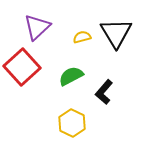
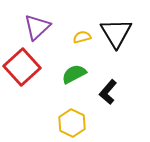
green semicircle: moved 3 px right, 2 px up
black L-shape: moved 4 px right
